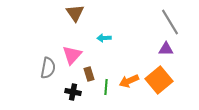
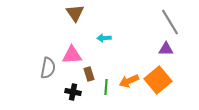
pink triangle: rotated 45 degrees clockwise
orange square: moved 1 px left
